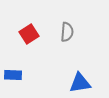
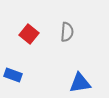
red square: rotated 18 degrees counterclockwise
blue rectangle: rotated 18 degrees clockwise
